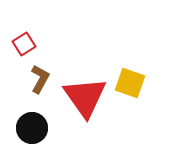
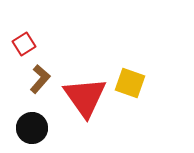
brown L-shape: rotated 12 degrees clockwise
